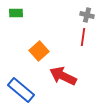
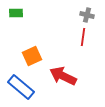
orange square: moved 7 px left, 5 px down; rotated 18 degrees clockwise
blue rectangle: moved 3 px up
